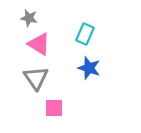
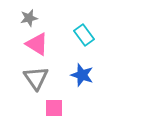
gray star: rotated 24 degrees counterclockwise
cyan rectangle: moved 1 px left, 1 px down; rotated 60 degrees counterclockwise
pink triangle: moved 2 px left
blue star: moved 7 px left, 7 px down
